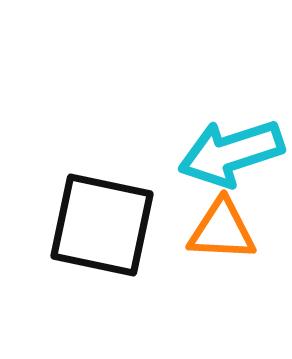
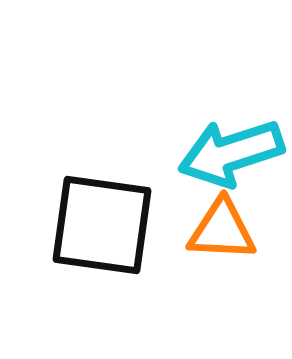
black square: rotated 4 degrees counterclockwise
